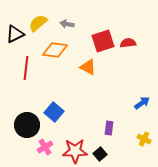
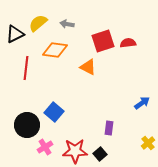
yellow cross: moved 4 px right, 4 px down; rotated 24 degrees clockwise
